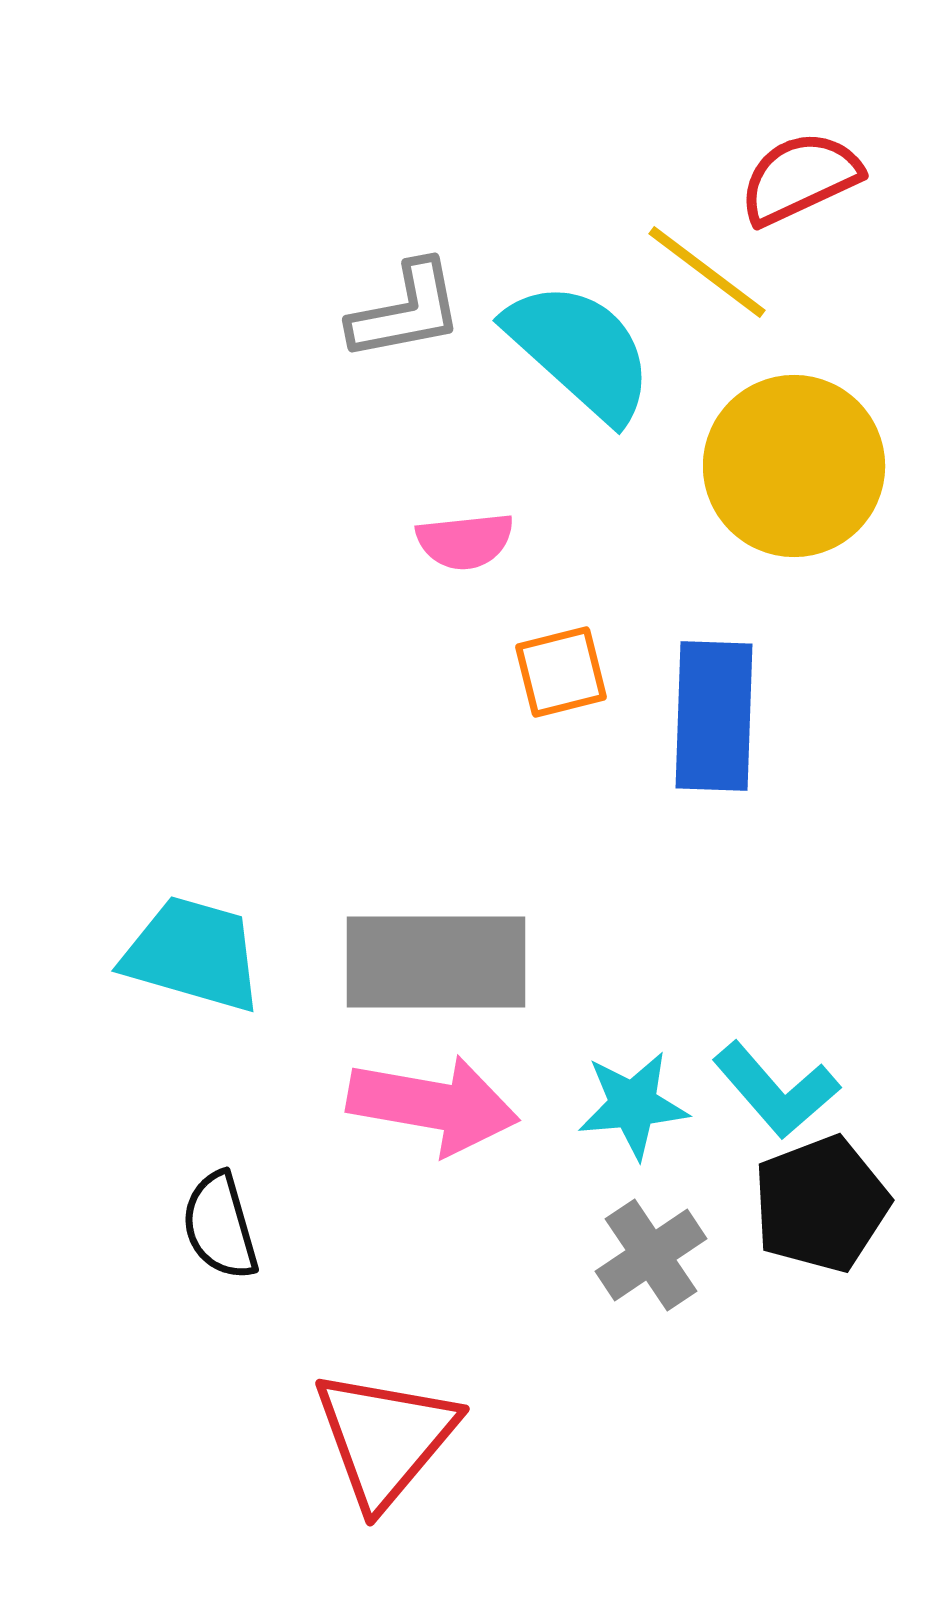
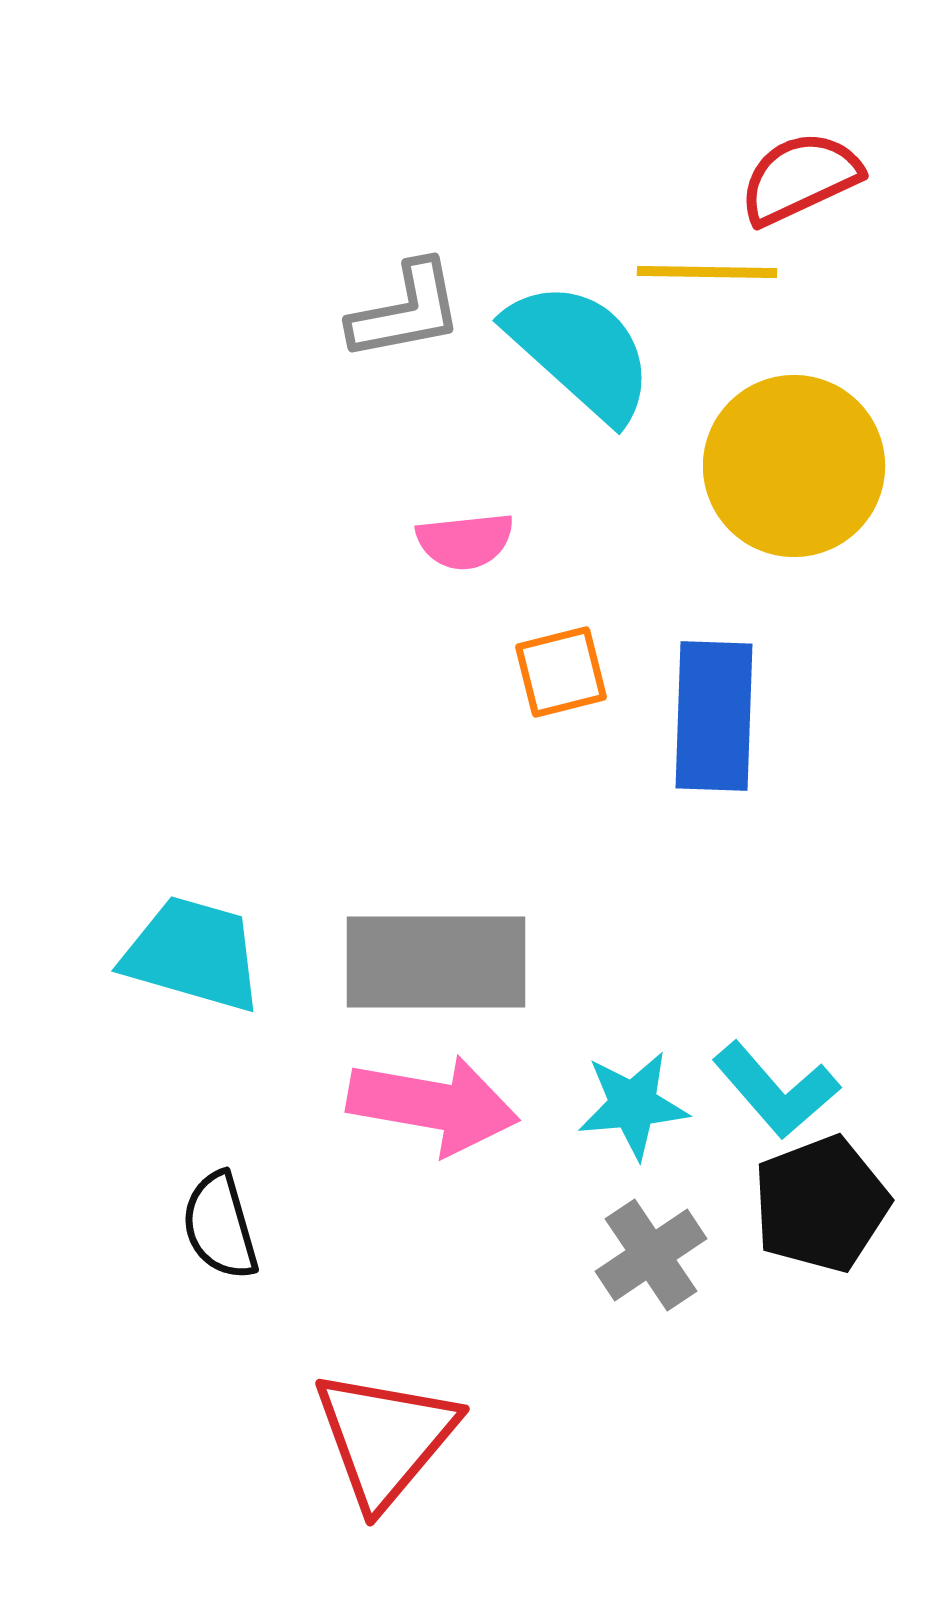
yellow line: rotated 36 degrees counterclockwise
